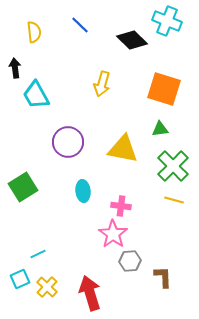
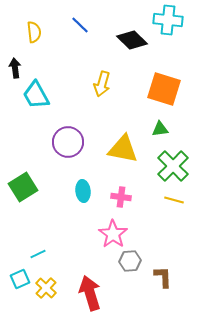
cyan cross: moved 1 px right, 1 px up; rotated 16 degrees counterclockwise
pink cross: moved 9 px up
yellow cross: moved 1 px left, 1 px down
